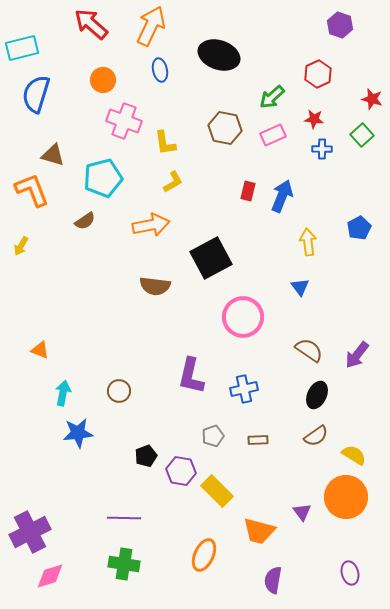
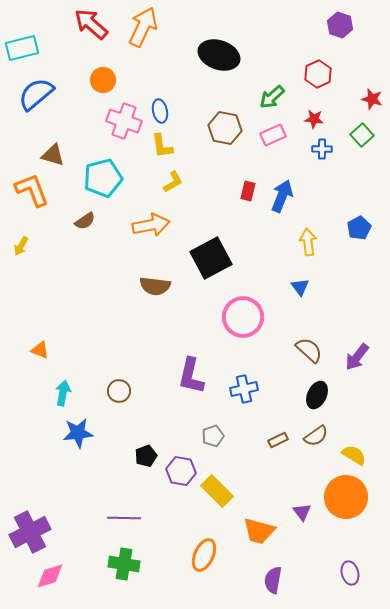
orange arrow at (151, 26): moved 8 px left, 1 px down
blue ellipse at (160, 70): moved 41 px down
blue semicircle at (36, 94): rotated 33 degrees clockwise
yellow L-shape at (165, 143): moved 3 px left, 3 px down
brown semicircle at (309, 350): rotated 8 degrees clockwise
purple arrow at (357, 355): moved 2 px down
brown rectangle at (258, 440): moved 20 px right; rotated 24 degrees counterclockwise
